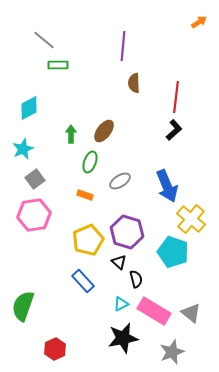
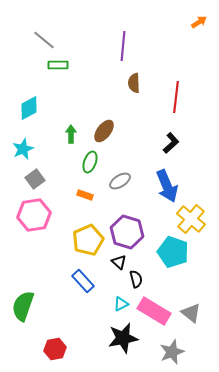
black L-shape: moved 3 px left, 13 px down
red hexagon: rotated 15 degrees clockwise
